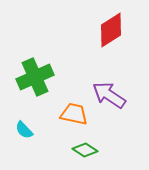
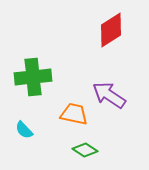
green cross: moved 2 px left; rotated 18 degrees clockwise
